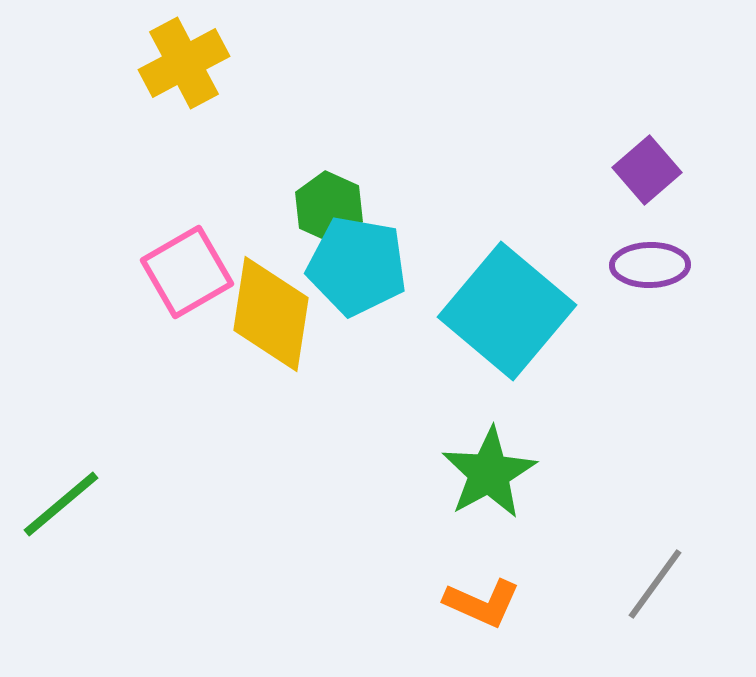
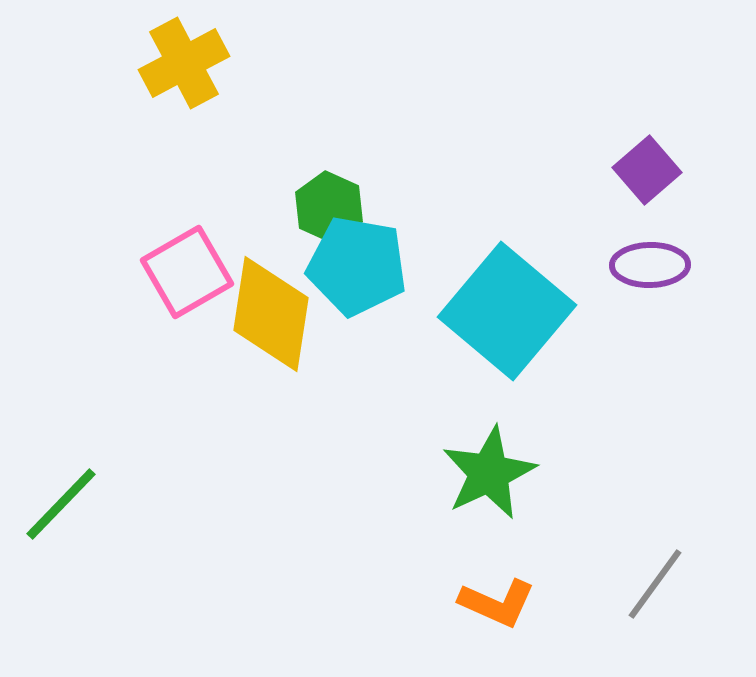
green star: rotated 4 degrees clockwise
green line: rotated 6 degrees counterclockwise
orange L-shape: moved 15 px right
